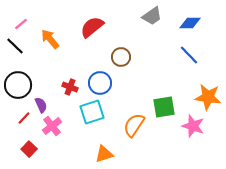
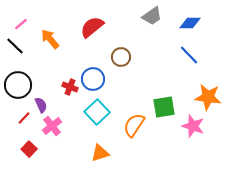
blue circle: moved 7 px left, 4 px up
cyan square: moved 5 px right; rotated 25 degrees counterclockwise
orange triangle: moved 4 px left, 1 px up
